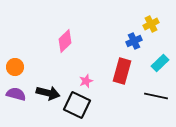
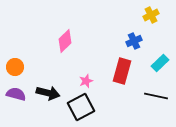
yellow cross: moved 9 px up
black square: moved 4 px right, 2 px down; rotated 36 degrees clockwise
